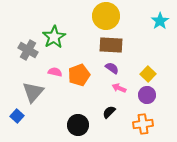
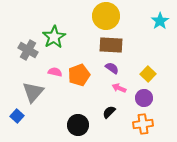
purple circle: moved 3 px left, 3 px down
